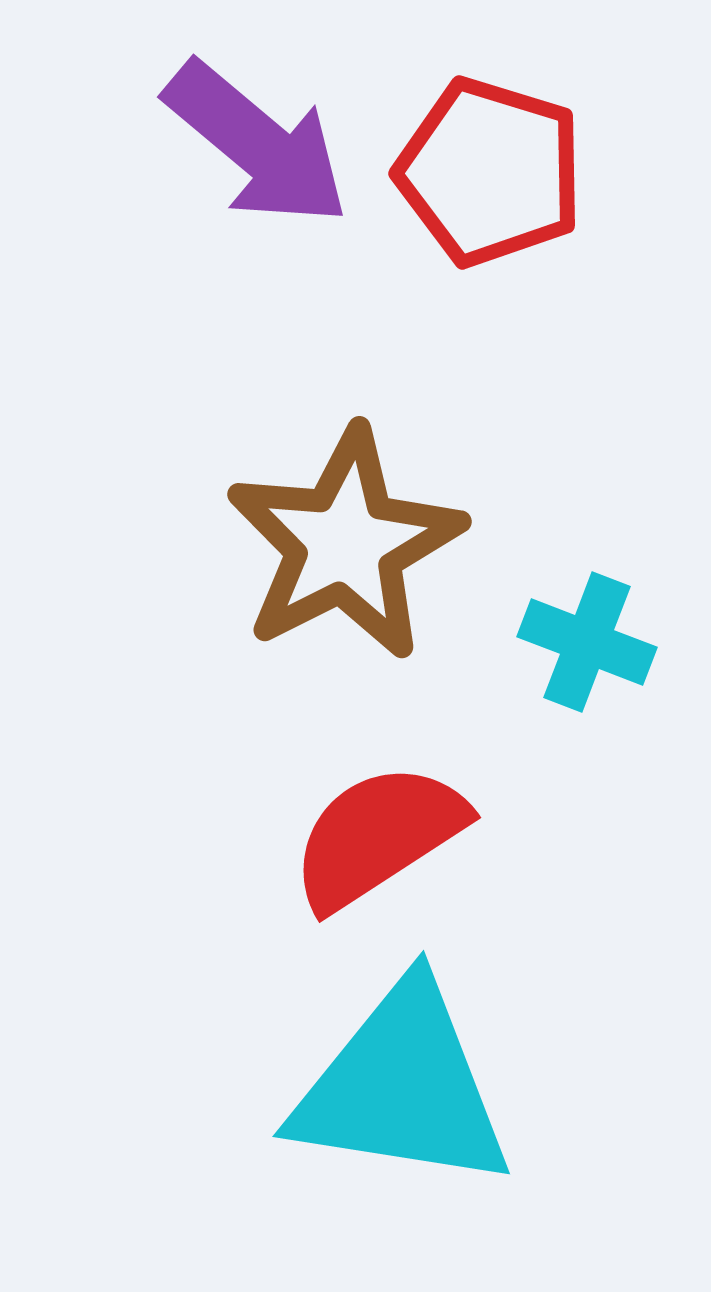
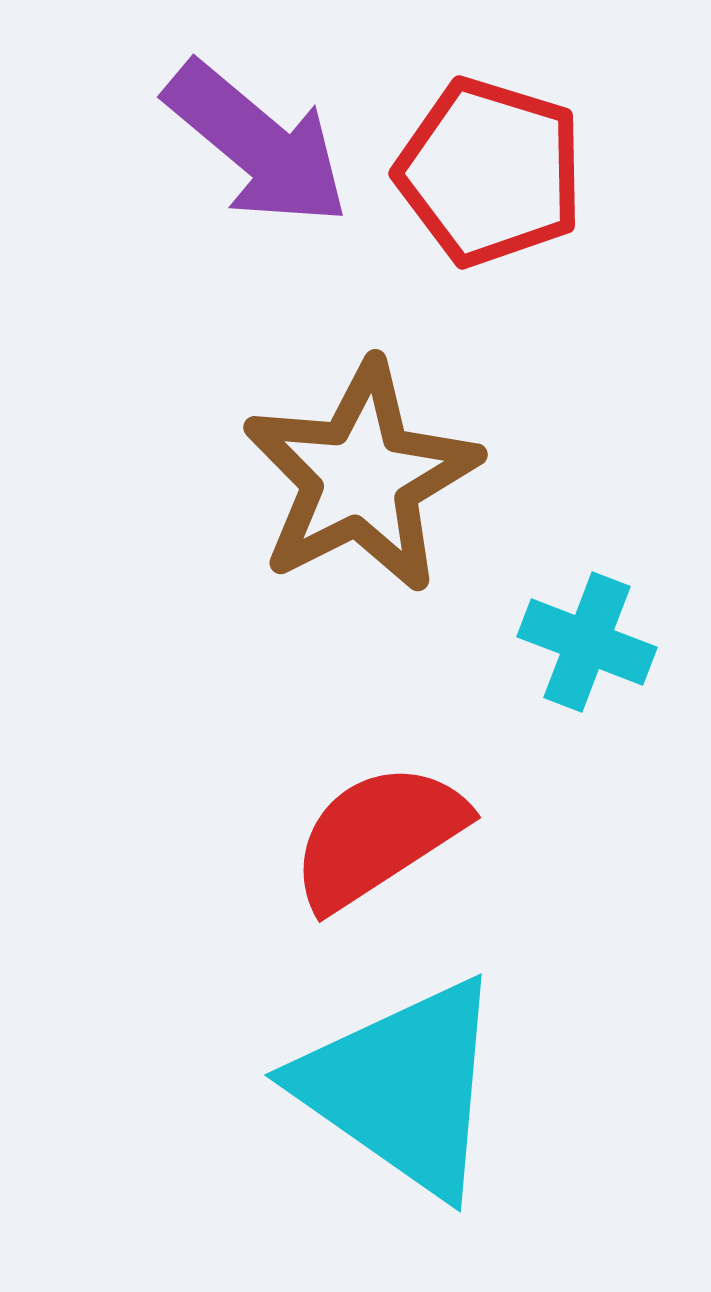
brown star: moved 16 px right, 67 px up
cyan triangle: rotated 26 degrees clockwise
